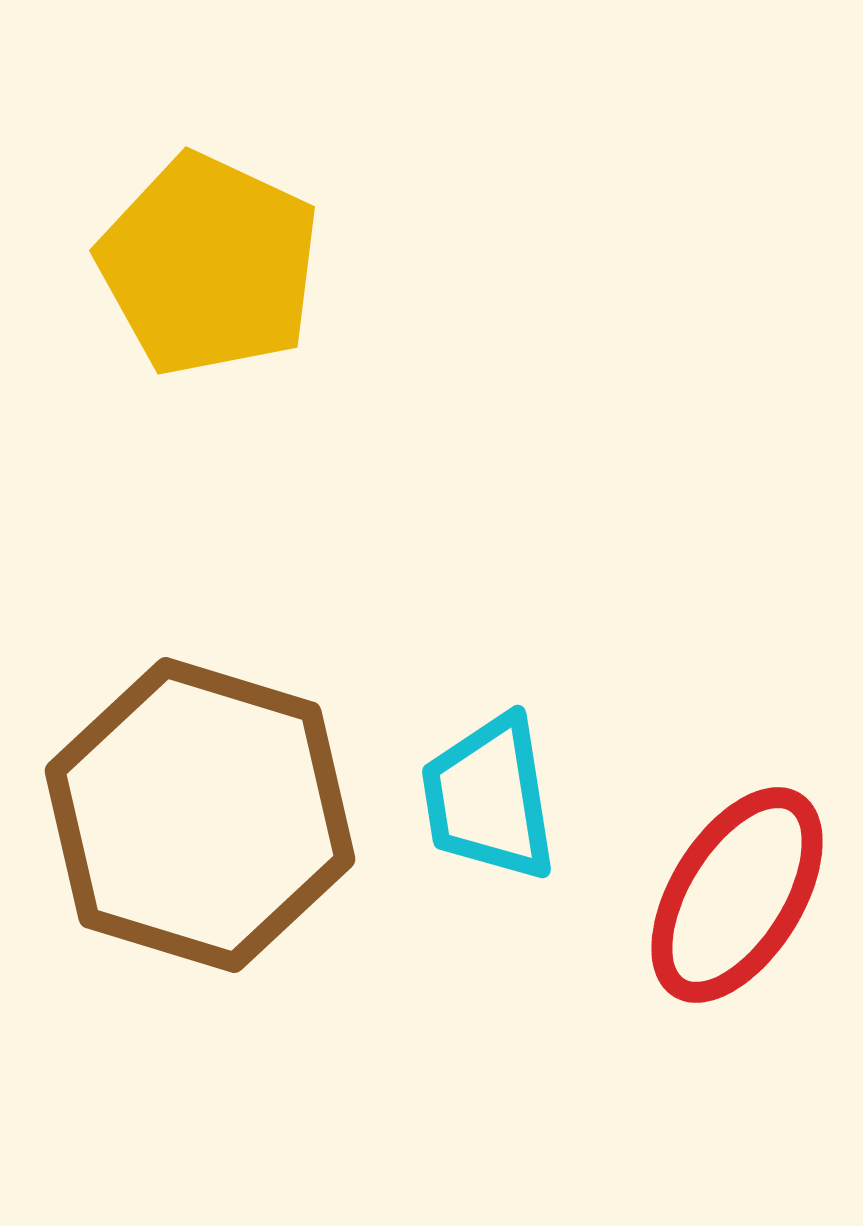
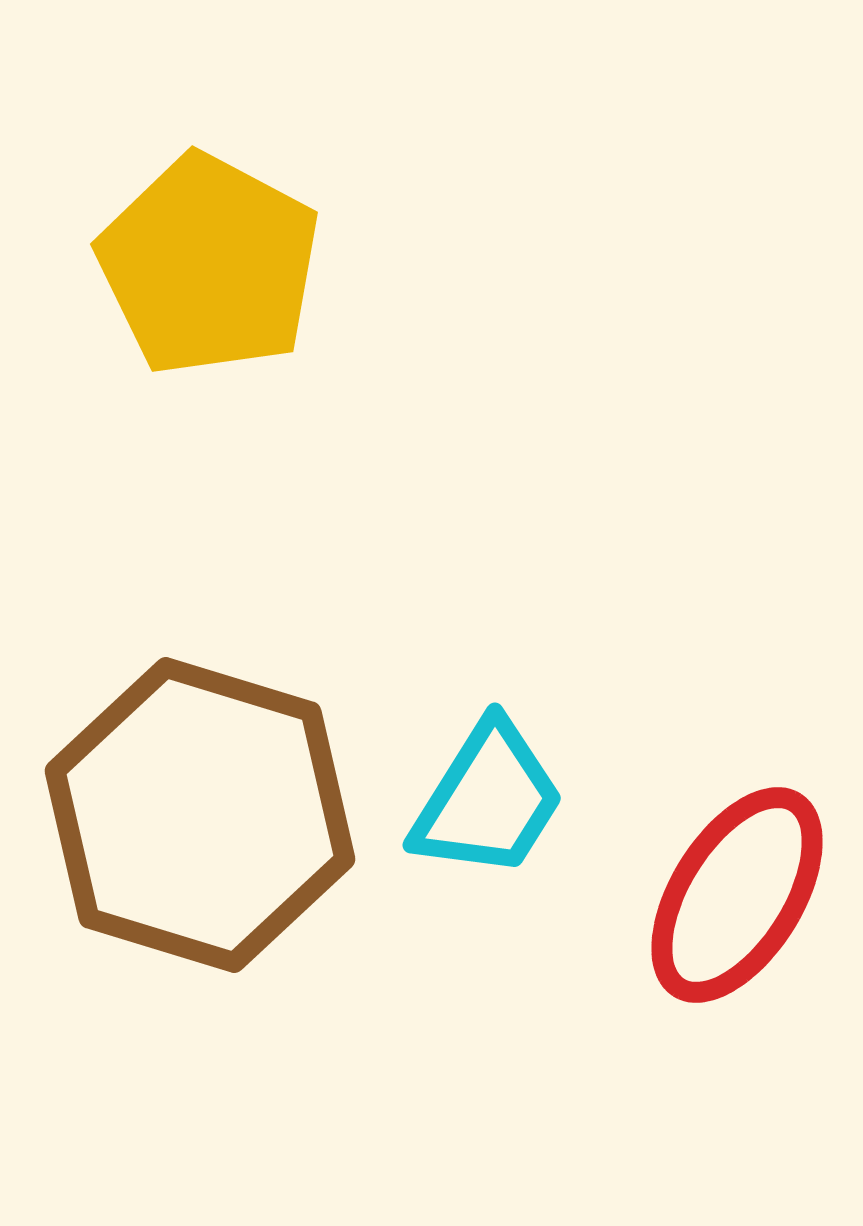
yellow pentagon: rotated 3 degrees clockwise
cyan trapezoid: moved 1 px left, 2 px down; rotated 139 degrees counterclockwise
